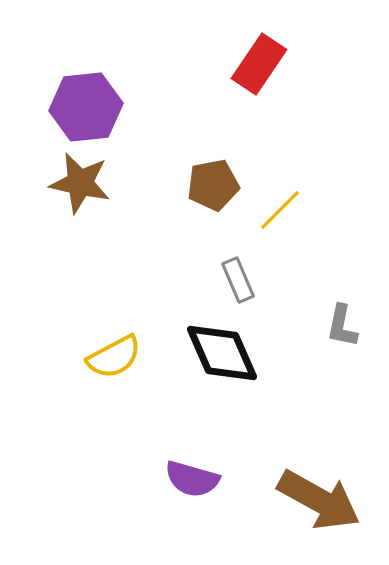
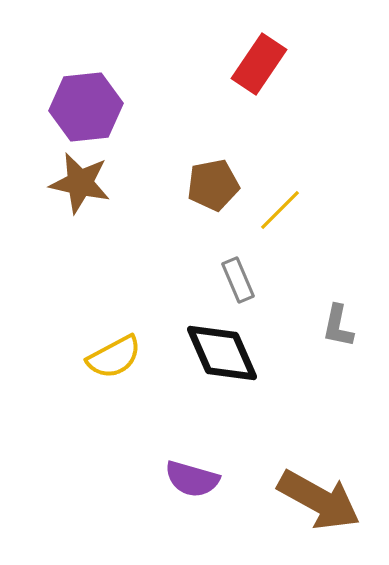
gray L-shape: moved 4 px left
